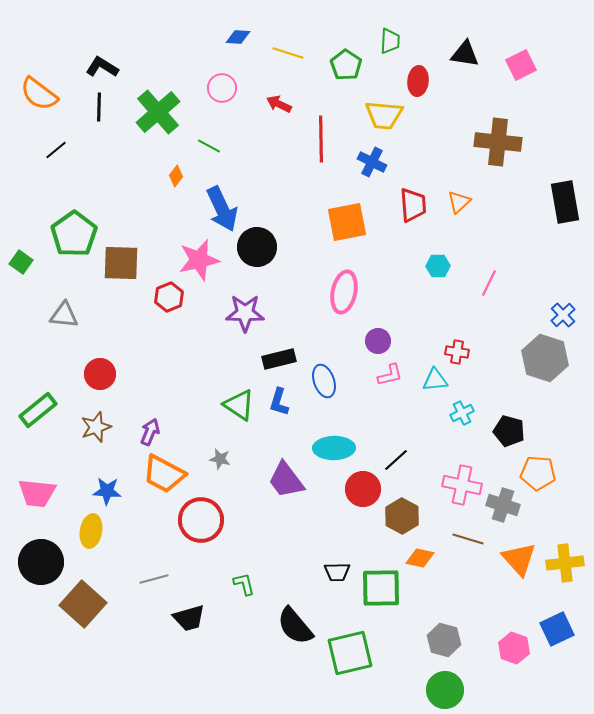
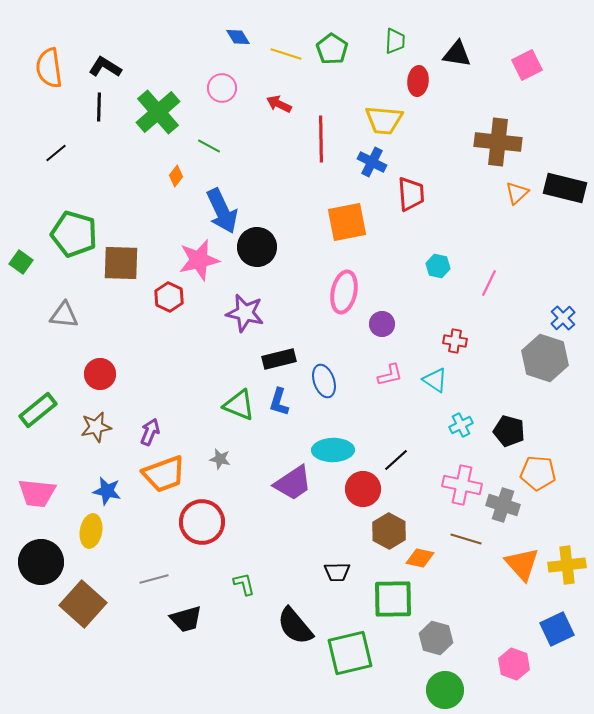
blue diamond at (238, 37): rotated 55 degrees clockwise
green trapezoid at (390, 41): moved 5 px right
yellow line at (288, 53): moved 2 px left, 1 px down
black triangle at (465, 54): moved 8 px left
green pentagon at (346, 65): moved 14 px left, 16 px up
pink square at (521, 65): moved 6 px right
black L-shape at (102, 67): moved 3 px right
orange semicircle at (39, 94): moved 10 px right, 26 px up; rotated 45 degrees clockwise
yellow trapezoid at (384, 115): moved 5 px down
black line at (56, 150): moved 3 px down
orange triangle at (459, 202): moved 58 px right, 9 px up
black rectangle at (565, 202): moved 14 px up; rotated 66 degrees counterclockwise
red trapezoid at (413, 205): moved 2 px left, 11 px up
blue arrow at (222, 209): moved 2 px down
green pentagon at (74, 234): rotated 21 degrees counterclockwise
cyan hexagon at (438, 266): rotated 15 degrees clockwise
red hexagon at (169, 297): rotated 12 degrees counterclockwise
purple star at (245, 313): rotated 12 degrees clockwise
blue cross at (563, 315): moved 3 px down
purple circle at (378, 341): moved 4 px right, 17 px up
red cross at (457, 352): moved 2 px left, 11 px up
cyan triangle at (435, 380): rotated 40 degrees clockwise
green triangle at (239, 405): rotated 12 degrees counterclockwise
cyan cross at (462, 413): moved 1 px left, 12 px down
brown star at (96, 427): rotated 8 degrees clockwise
cyan ellipse at (334, 448): moved 1 px left, 2 px down
orange trapezoid at (164, 474): rotated 48 degrees counterclockwise
purple trapezoid at (286, 480): moved 7 px right, 3 px down; rotated 87 degrees counterclockwise
blue star at (107, 491): rotated 8 degrees clockwise
brown hexagon at (402, 516): moved 13 px left, 15 px down
red circle at (201, 520): moved 1 px right, 2 px down
brown line at (468, 539): moved 2 px left
orange triangle at (519, 559): moved 3 px right, 5 px down
yellow cross at (565, 563): moved 2 px right, 2 px down
green square at (381, 588): moved 12 px right, 11 px down
black trapezoid at (189, 618): moved 3 px left, 1 px down
gray hexagon at (444, 640): moved 8 px left, 2 px up
pink hexagon at (514, 648): moved 16 px down
